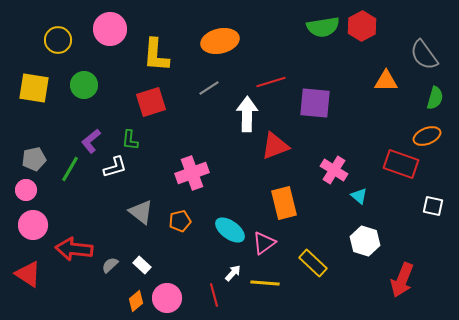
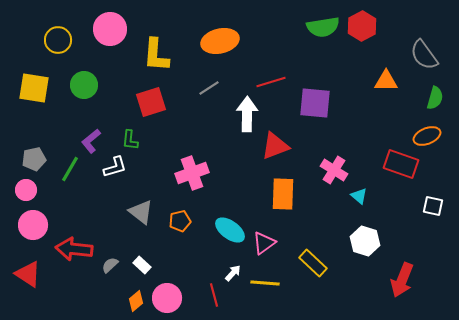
orange rectangle at (284, 203): moved 1 px left, 9 px up; rotated 16 degrees clockwise
